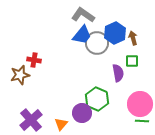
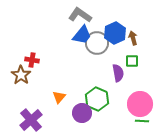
gray L-shape: moved 3 px left
red cross: moved 2 px left
brown star: moved 1 px right; rotated 24 degrees counterclockwise
orange triangle: moved 2 px left, 27 px up
